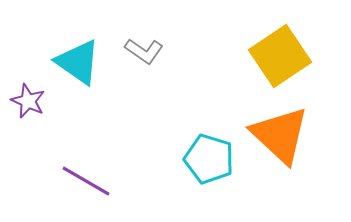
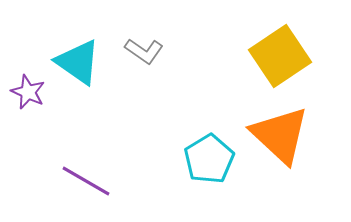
purple star: moved 9 px up
cyan pentagon: rotated 24 degrees clockwise
